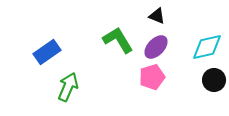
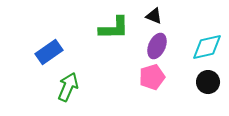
black triangle: moved 3 px left
green L-shape: moved 4 px left, 12 px up; rotated 120 degrees clockwise
purple ellipse: moved 1 px right, 1 px up; rotated 20 degrees counterclockwise
blue rectangle: moved 2 px right
black circle: moved 6 px left, 2 px down
